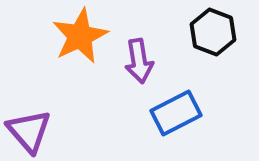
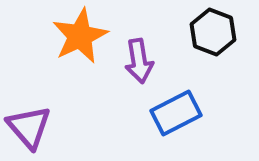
purple triangle: moved 4 px up
